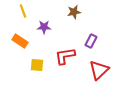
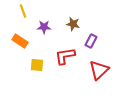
brown star: moved 1 px left, 12 px down; rotated 24 degrees clockwise
